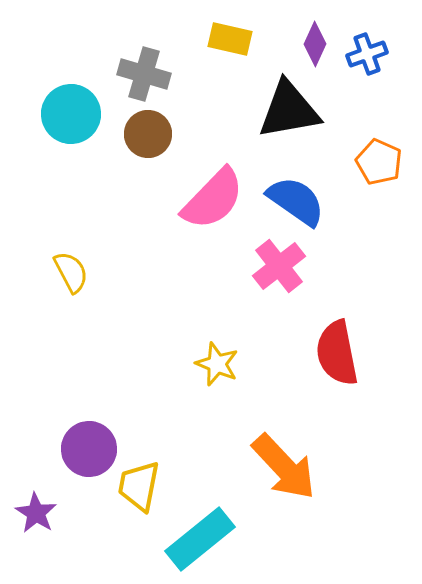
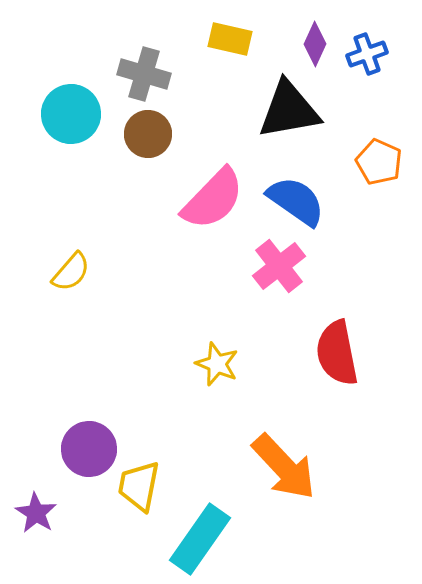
yellow semicircle: rotated 69 degrees clockwise
cyan rectangle: rotated 16 degrees counterclockwise
